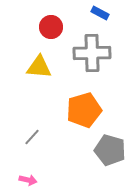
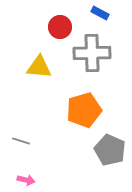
red circle: moved 9 px right
gray line: moved 11 px left, 4 px down; rotated 66 degrees clockwise
gray pentagon: rotated 8 degrees clockwise
pink arrow: moved 2 px left
